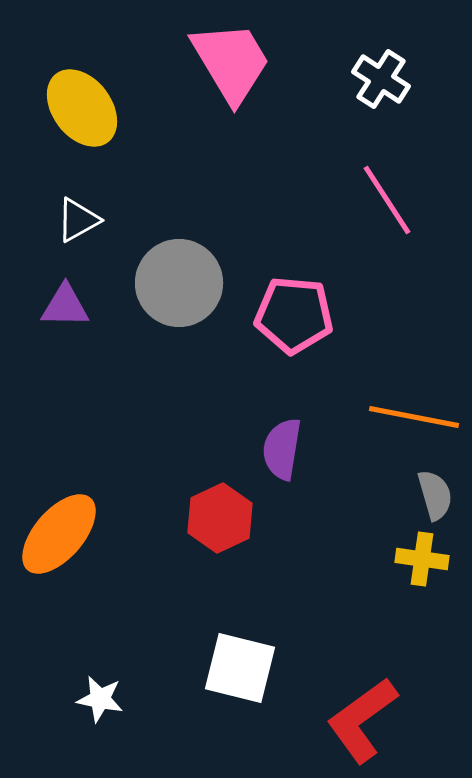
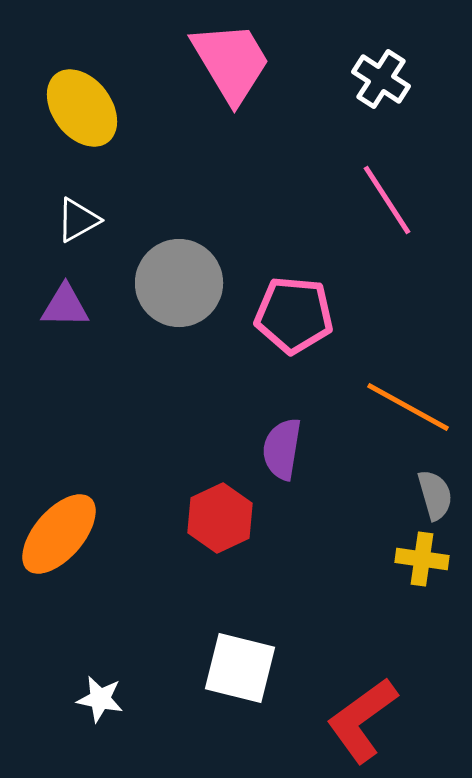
orange line: moved 6 px left, 10 px up; rotated 18 degrees clockwise
